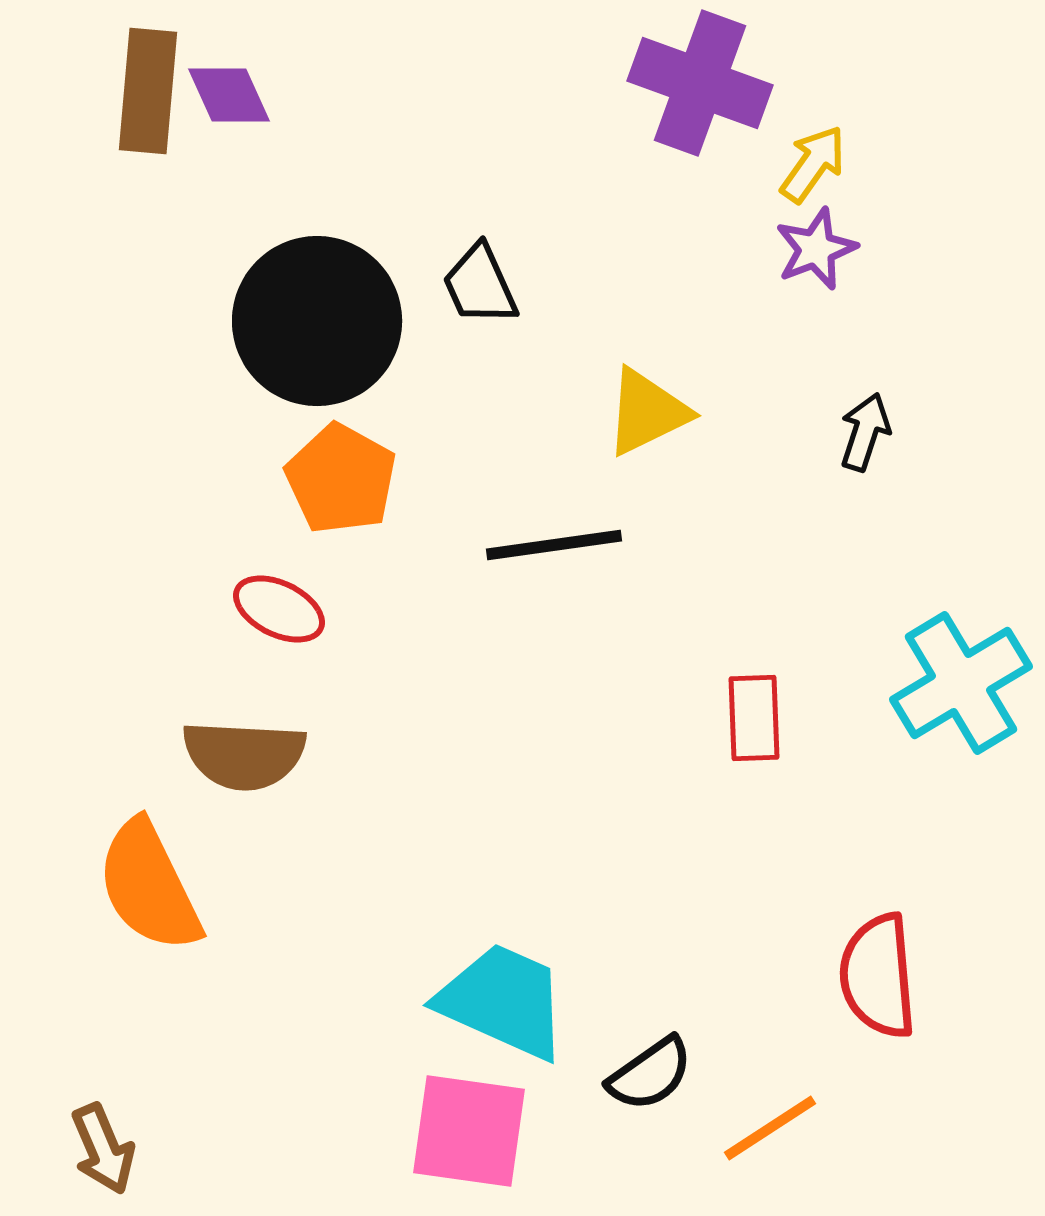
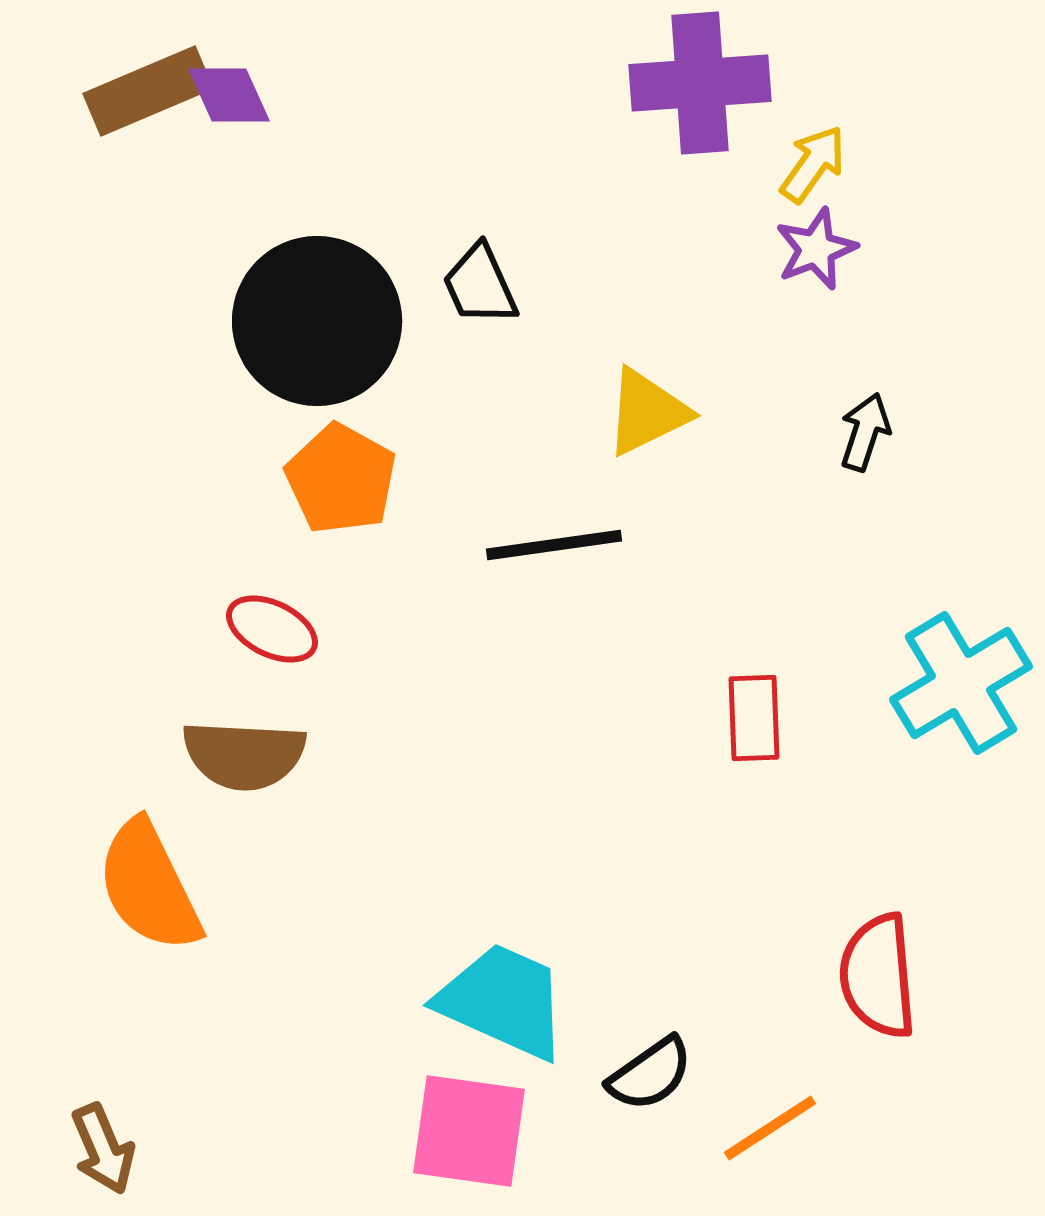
purple cross: rotated 24 degrees counterclockwise
brown rectangle: rotated 62 degrees clockwise
red ellipse: moved 7 px left, 20 px down
